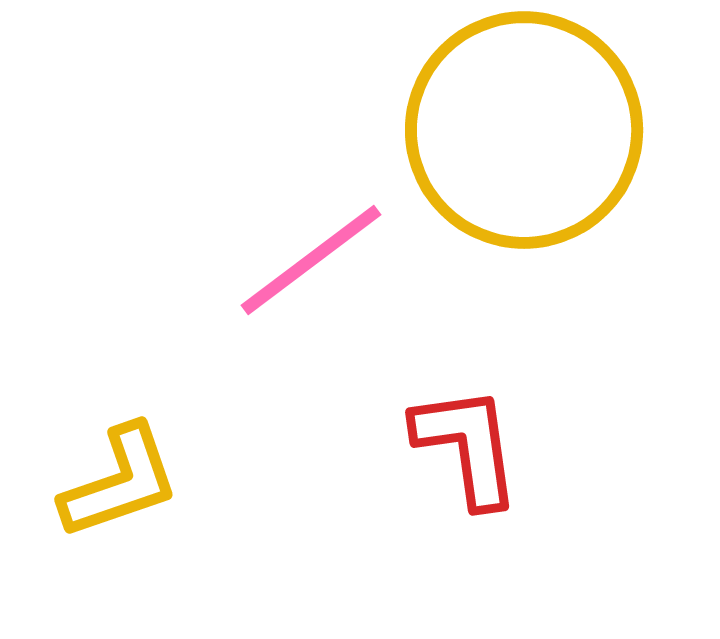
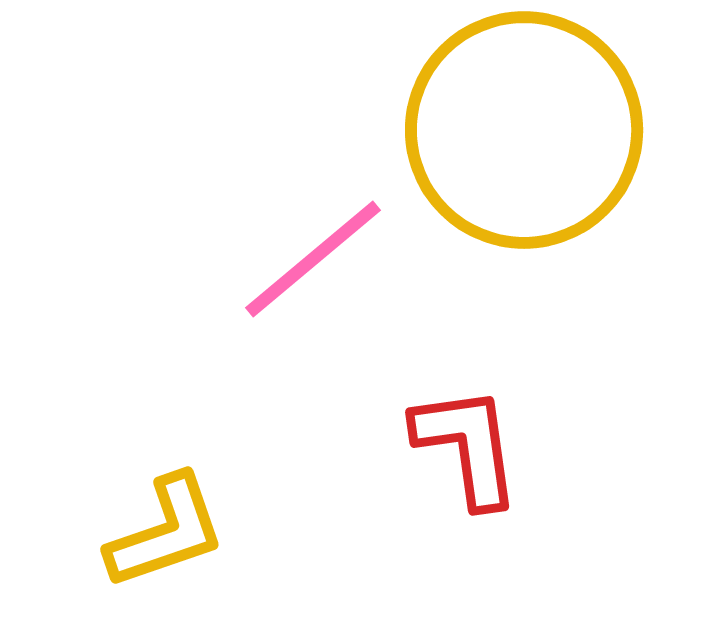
pink line: moved 2 px right, 1 px up; rotated 3 degrees counterclockwise
yellow L-shape: moved 46 px right, 50 px down
